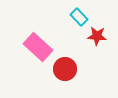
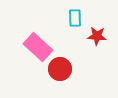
cyan rectangle: moved 4 px left, 1 px down; rotated 42 degrees clockwise
red circle: moved 5 px left
